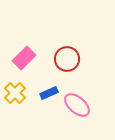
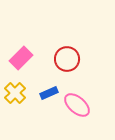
pink rectangle: moved 3 px left
